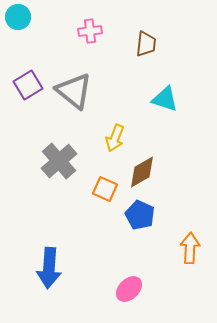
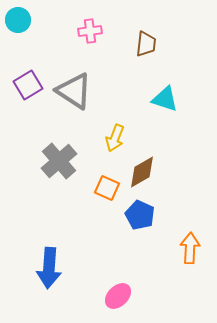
cyan circle: moved 3 px down
gray triangle: rotated 6 degrees counterclockwise
orange square: moved 2 px right, 1 px up
pink ellipse: moved 11 px left, 7 px down
